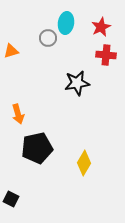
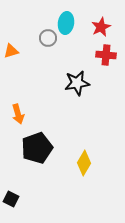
black pentagon: rotated 8 degrees counterclockwise
